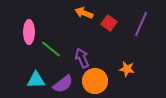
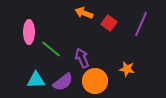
purple semicircle: moved 2 px up
